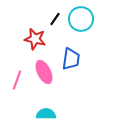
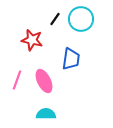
red star: moved 3 px left, 1 px down
pink ellipse: moved 9 px down
